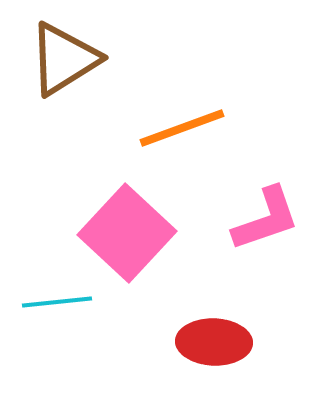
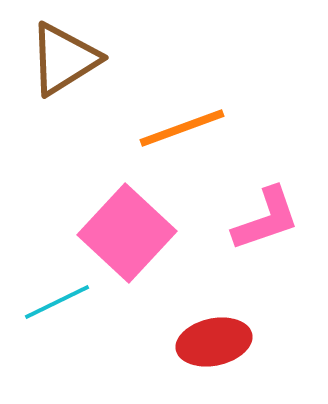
cyan line: rotated 20 degrees counterclockwise
red ellipse: rotated 14 degrees counterclockwise
